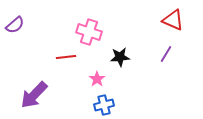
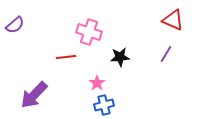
pink star: moved 4 px down
